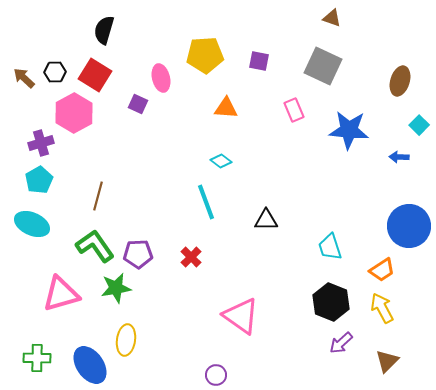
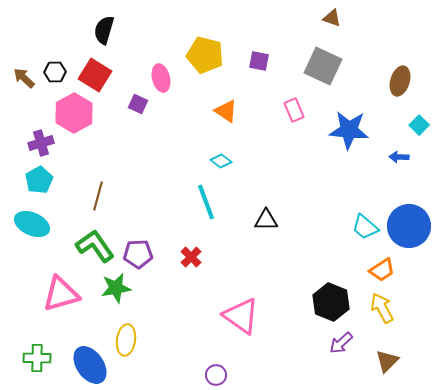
yellow pentagon at (205, 55): rotated 18 degrees clockwise
orange triangle at (226, 108): moved 3 px down; rotated 30 degrees clockwise
cyan trapezoid at (330, 247): moved 35 px right, 20 px up; rotated 32 degrees counterclockwise
